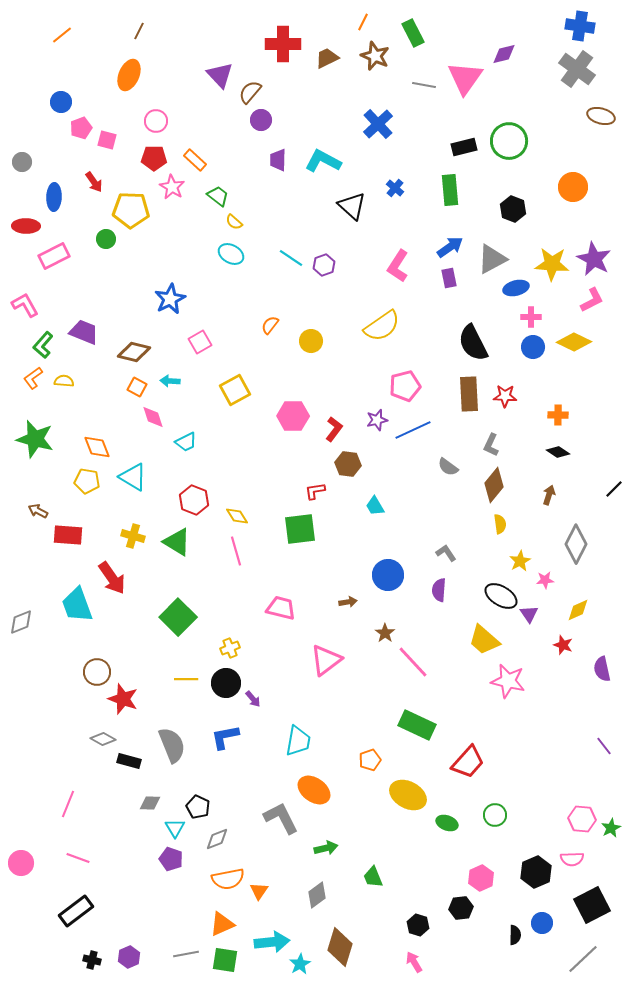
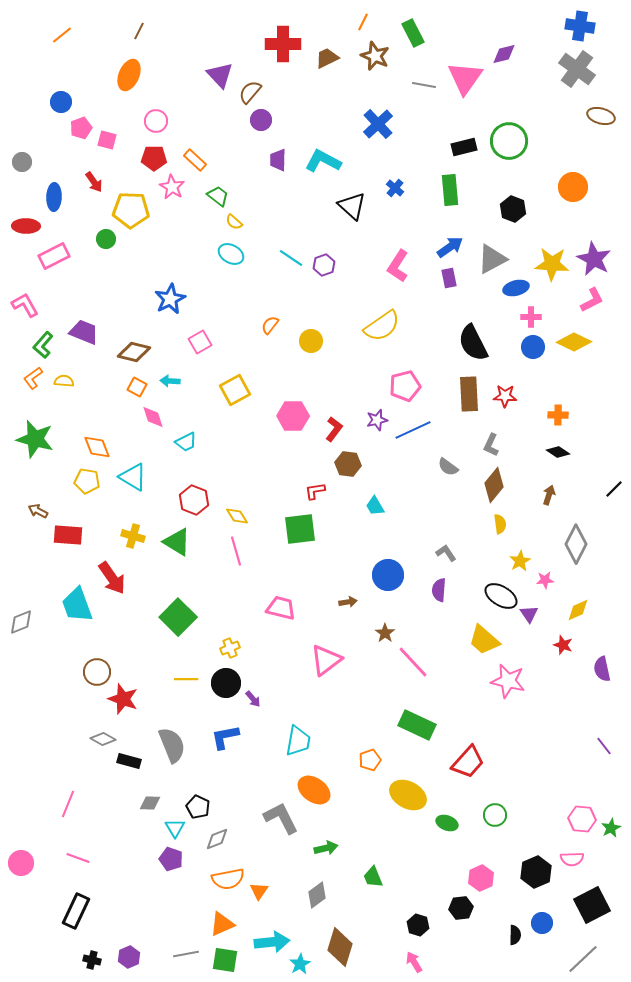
black rectangle at (76, 911): rotated 28 degrees counterclockwise
